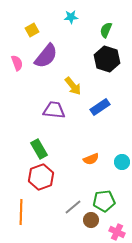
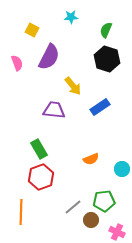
yellow square: rotated 32 degrees counterclockwise
purple semicircle: moved 3 px right, 1 px down; rotated 12 degrees counterclockwise
cyan circle: moved 7 px down
